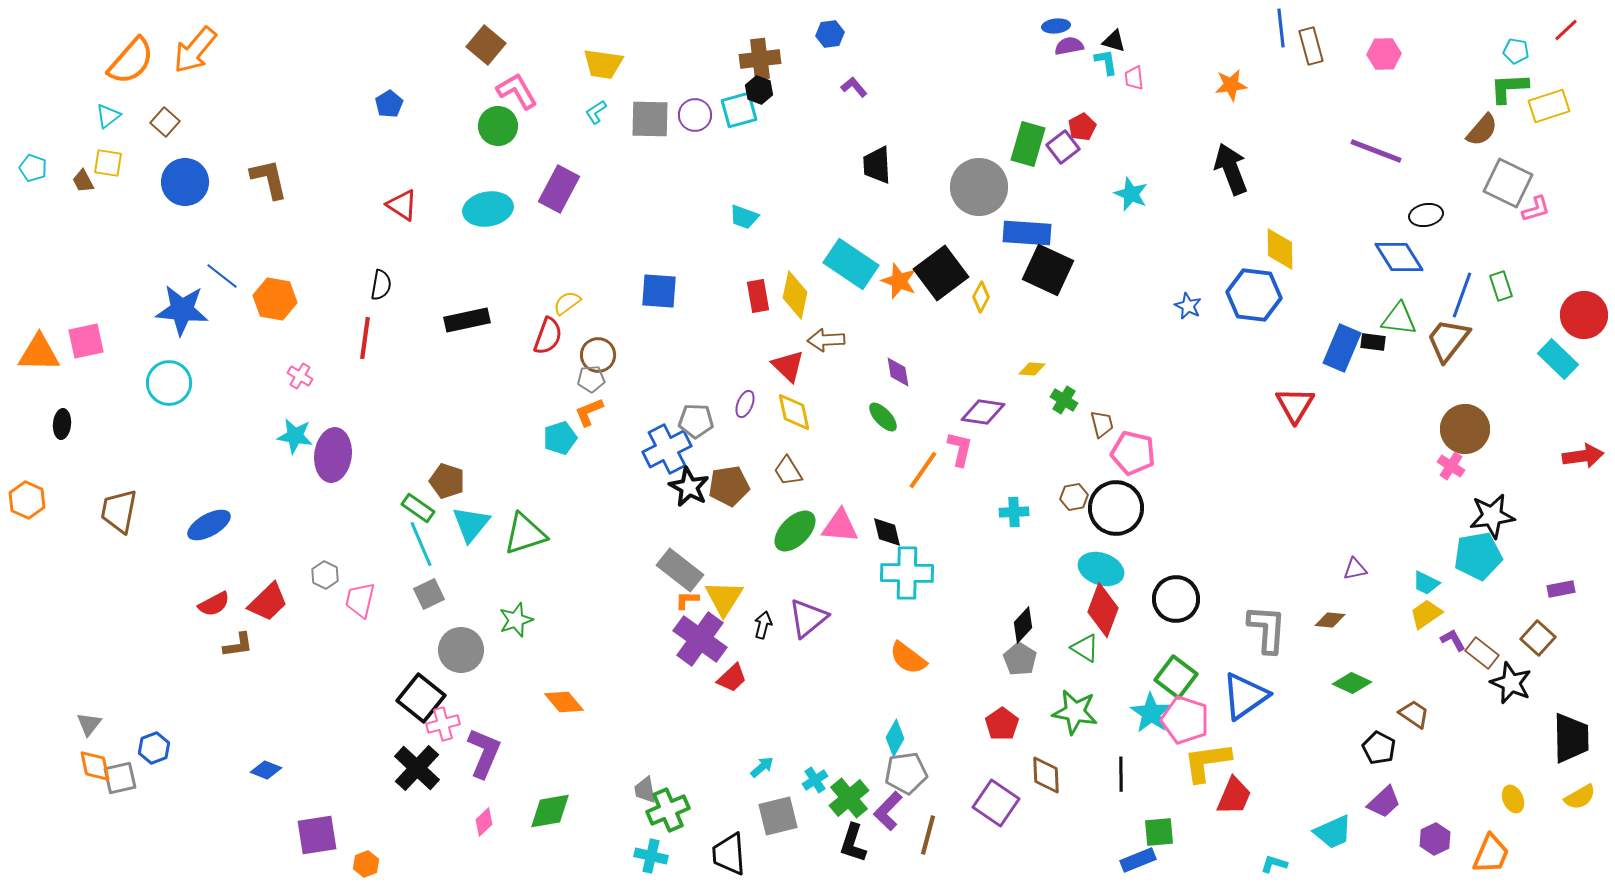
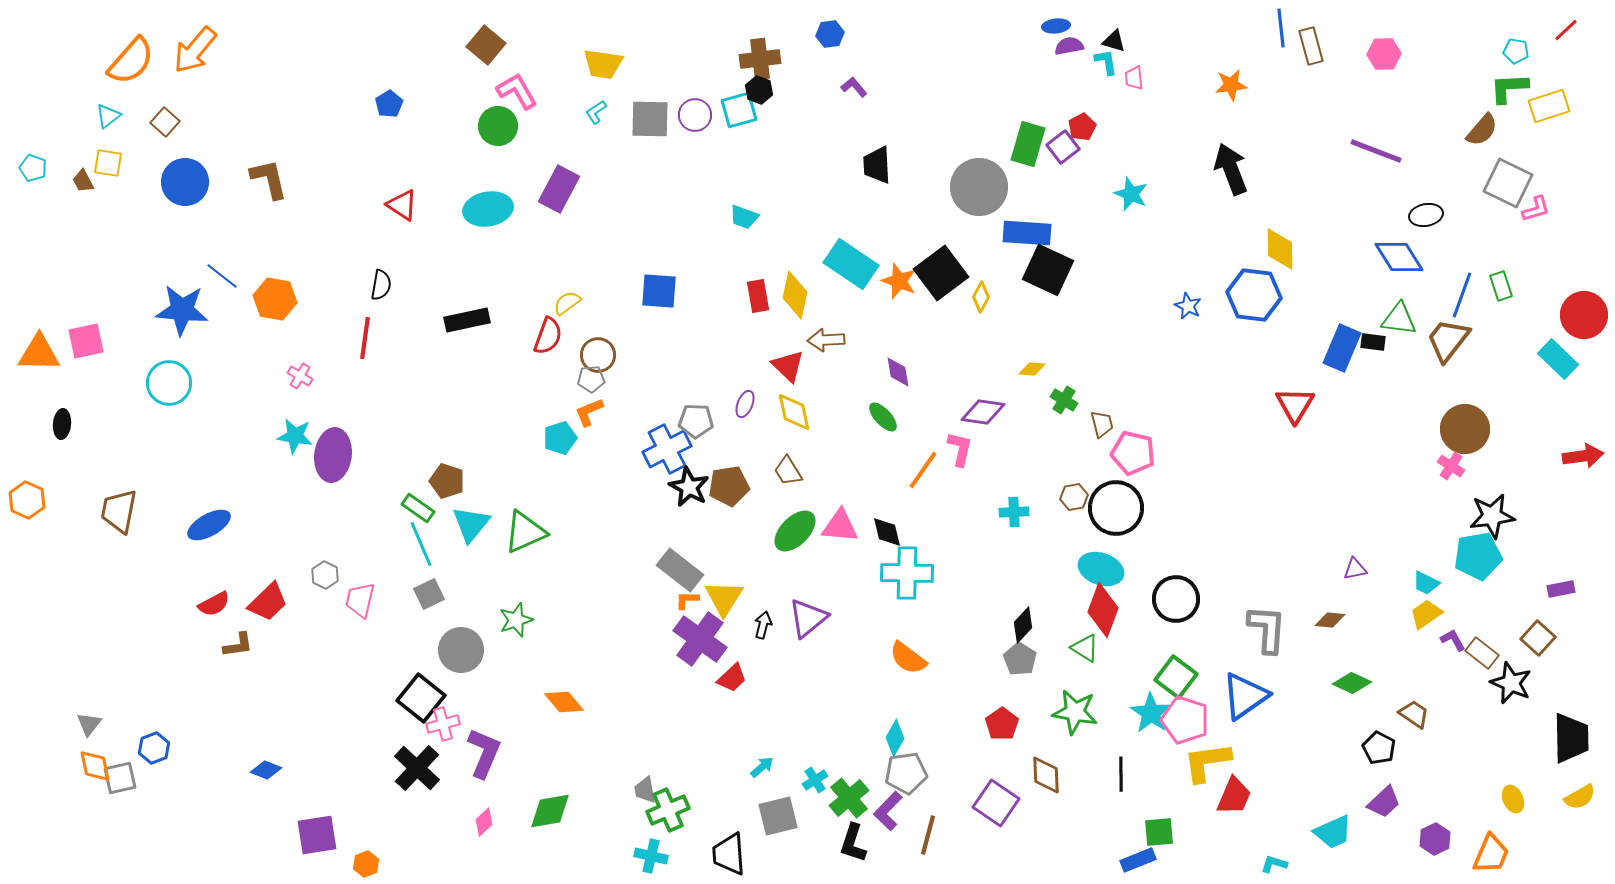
green triangle at (525, 534): moved 2 px up; rotated 6 degrees counterclockwise
